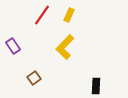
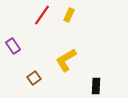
yellow L-shape: moved 1 px right, 13 px down; rotated 15 degrees clockwise
